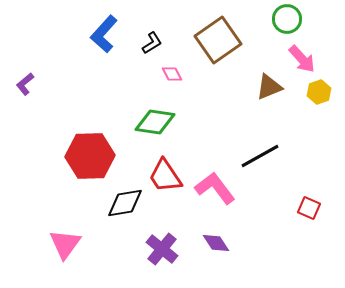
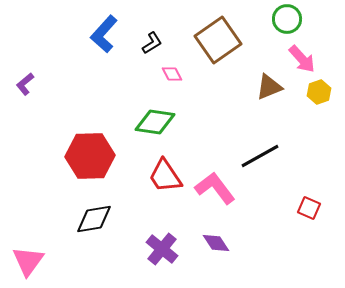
black diamond: moved 31 px left, 16 px down
pink triangle: moved 37 px left, 17 px down
